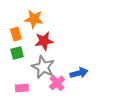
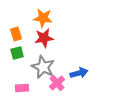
orange star: moved 9 px right, 1 px up
red star: moved 3 px up
